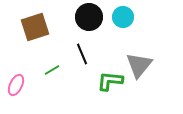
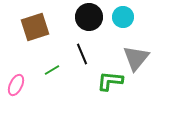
gray triangle: moved 3 px left, 7 px up
